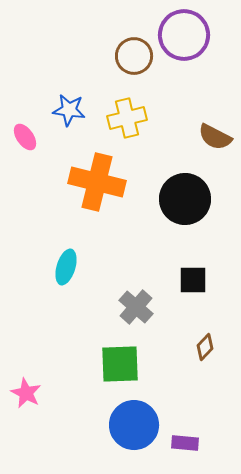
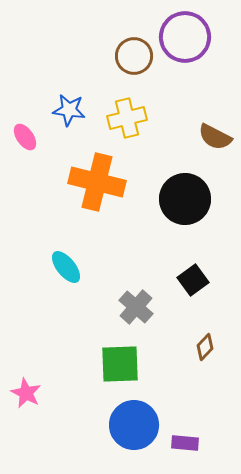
purple circle: moved 1 px right, 2 px down
cyan ellipse: rotated 56 degrees counterclockwise
black square: rotated 36 degrees counterclockwise
